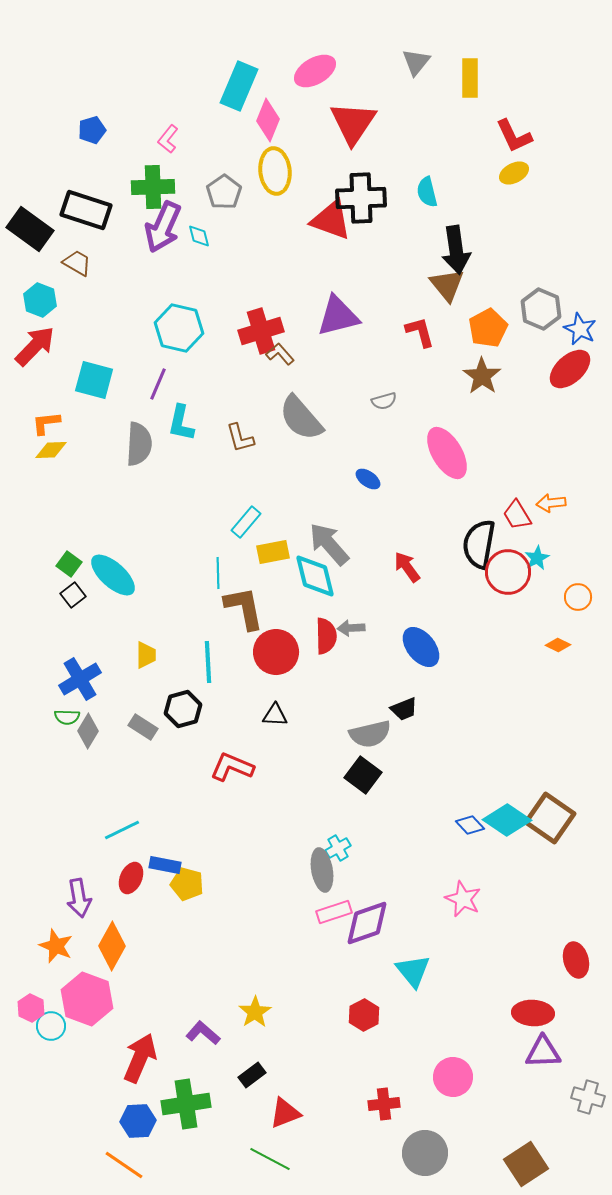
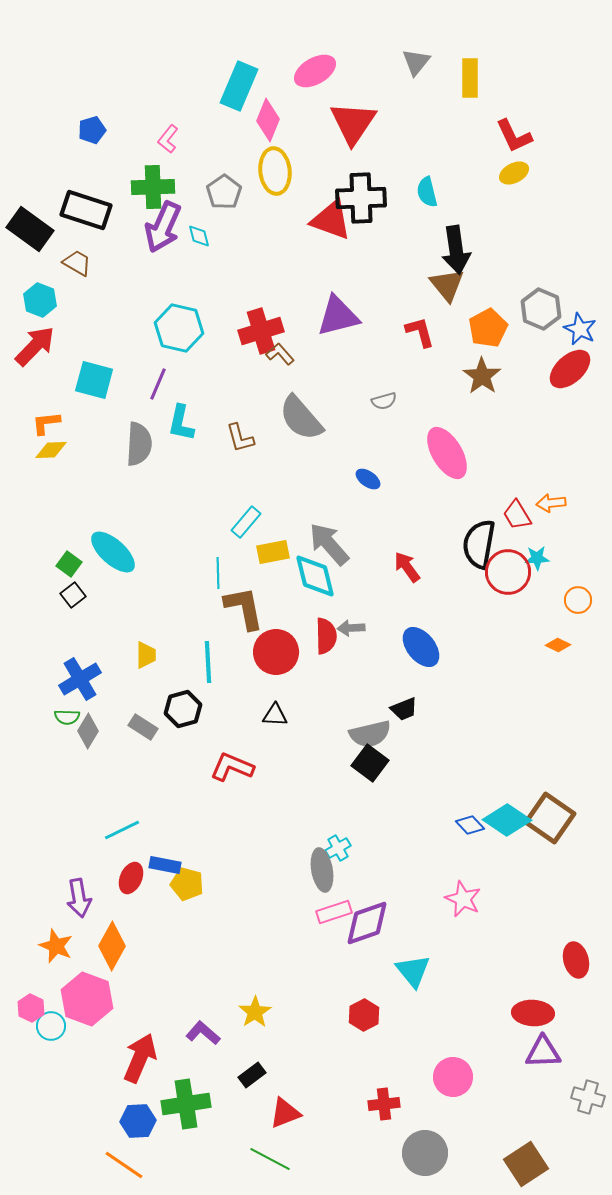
cyan star at (537, 558): rotated 25 degrees clockwise
cyan ellipse at (113, 575): moved 23 px up
orange circle at (578, 597): moved 3 px down
black square at (363, 775): moved 7 px right, 12 px up
